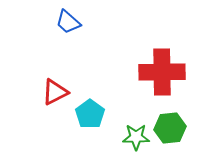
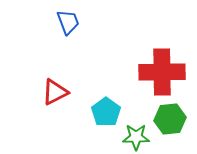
blue trapezoid: rotated 152 degrees counterclockwise
cyan pentagon: moved 16 px right, 2 px up
green hexagon: moved 9 px up
